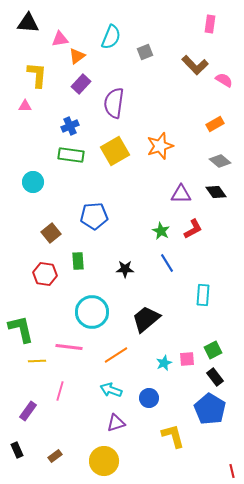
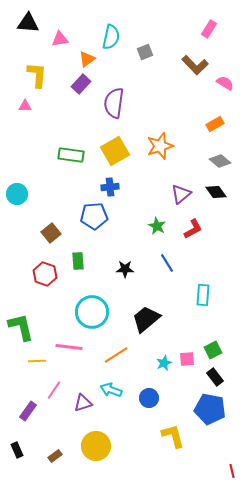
pink rectangle at (210, 24): moved 1 px left, 5 px down; rotated 24 degrees clockwise
cyan semicircle at (111, 37): rotated 10 degrees counterclockwise
orange triangle at (77, 56): moved 10 px right, 3 px down
pink semicircle at (224, 80): moved 1 px right, 3 px down
blue cross at (70, 126): moved 40 px right, 61 px down; rotated 18 degrees clockwise
cyan circle at (33, 182): moved 16 px left, 12 px down
purple triangle at (181, 194): rotated 40 degrees counterclockwise
green star at (161, 231): moved 4 px left, 5 px up
red hexagon at (45, 274): rotated 10 degrees clockwise
green L-shape at (21, 329): moved 2 px up
pink line at (60, 391): moved 6 px left, 1 px up; rotated 18 degrees clockwise
blue pentagon at (210, 409): rotated 20 degrees counterclockwise
purple triangle at (116, 423): moved 33 px left, 20 px up
yellow circle at (104, 461): moved 8 px left, 15 px up
